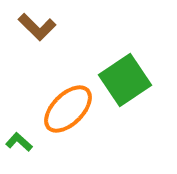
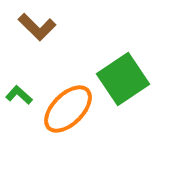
green square: moved 2 px left, 1 px up
green L-shape: moved 47 px up
